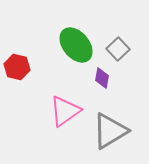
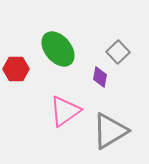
green ellipse: moved 18 px left, 4 px down
gray square: moved 3 px down
red hexagon: moved 1 px left, 2 px down; rotated 15 degrees counterclockwise
purple diamond: moved 2 px left, 1 px up
